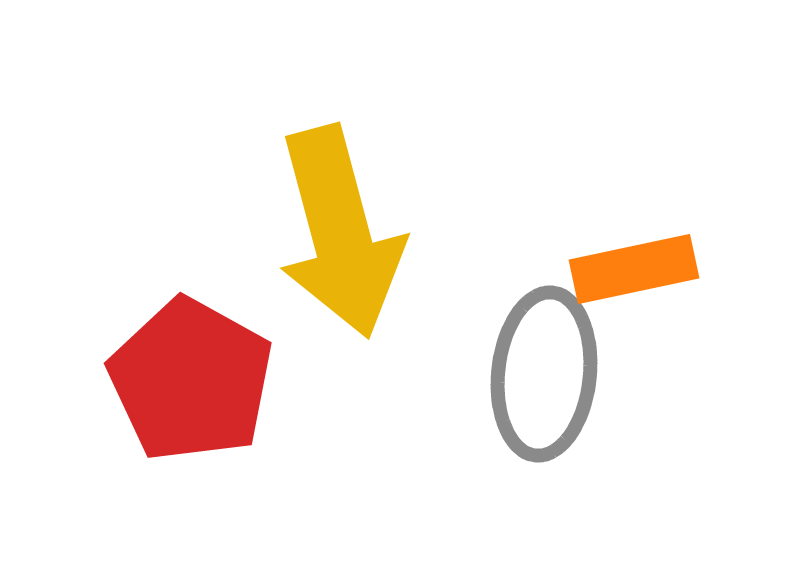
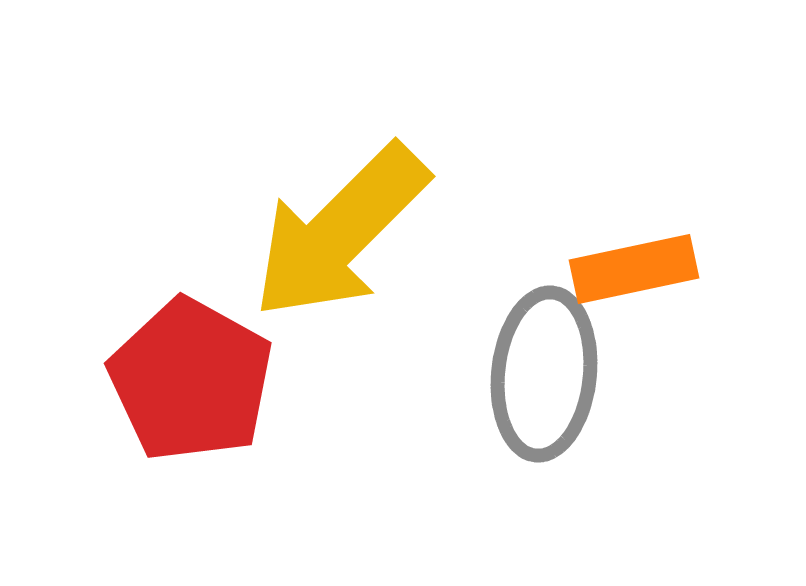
yellow arrow: rotated 60 degrees clockwise
